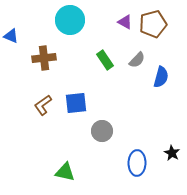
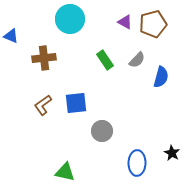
cyan circle: moved 1 px up
